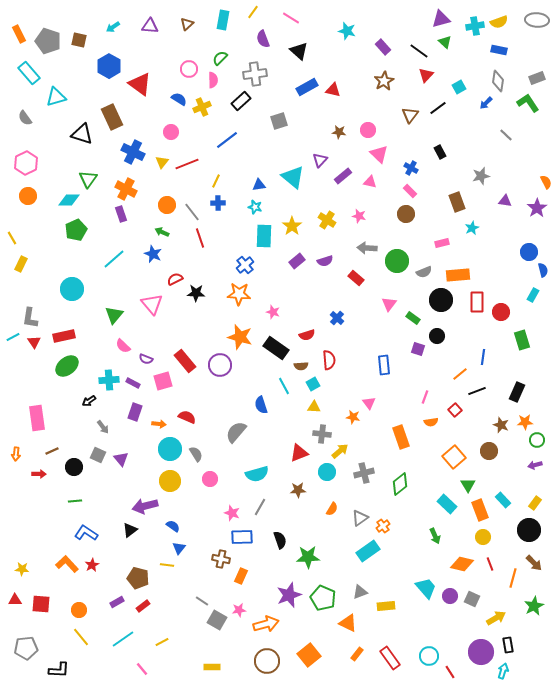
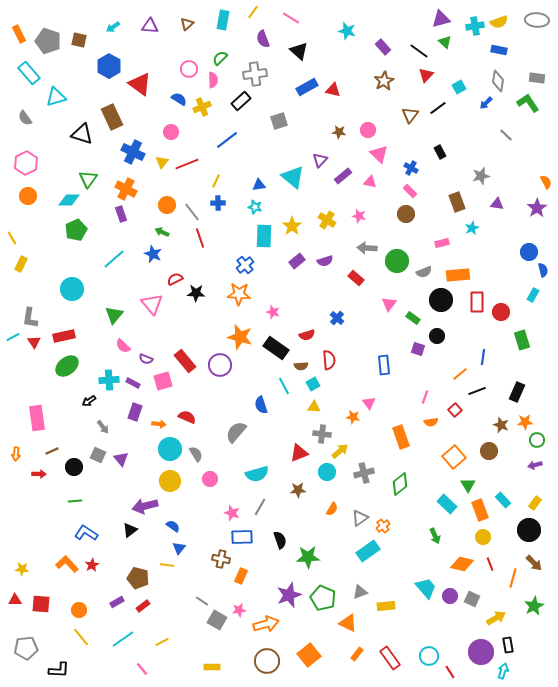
gray rectangle at (537, 78): rotated 28 degrees clockwise
purple triangle at (505, 201): moved 8 px left, 3 px down
